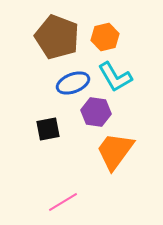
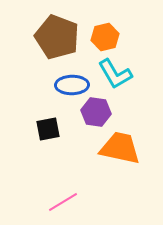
cyan L-shape: moved 3 px up
blue ellipse: moved 1 px left, 2 px down; rotated 20 degrees clockwise
orange trapezoid: moved 5 px right, 3 px up; rotated 66 degrees clockwise
